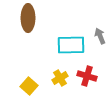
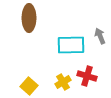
brown ellipse: moved 1 px right
yellow cross: moved 3 px right, 4 px down
